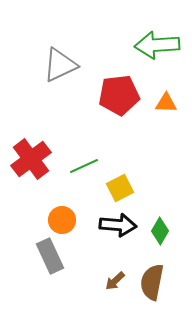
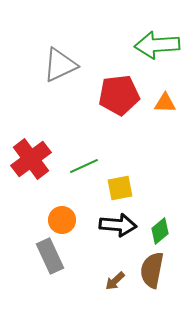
orange triangle: moved 1 px left
yellow square: rotated 16 degrees clockwise
green diamond: rotated 20 degrees clockwise
brown semicircle: moved 12 px up
